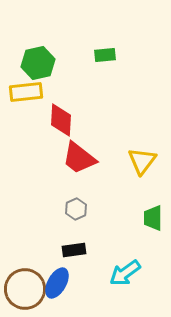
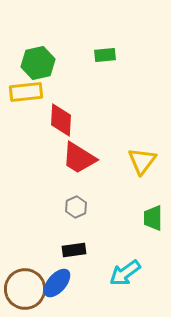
red trapezoid: rotated 6 degrees counterclockwise
gray hexagon: moved 2 px up
blue ellipse: rotated 12 degrees clockwise
